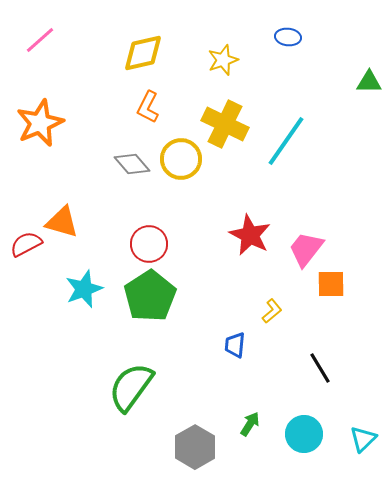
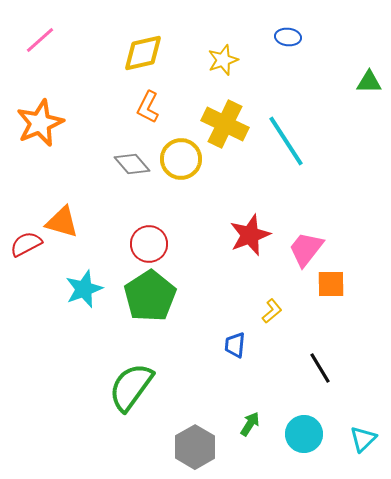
cyan line: rotated 68 degrees counterclockwise
red star: rotated 24 degrees clockwise
